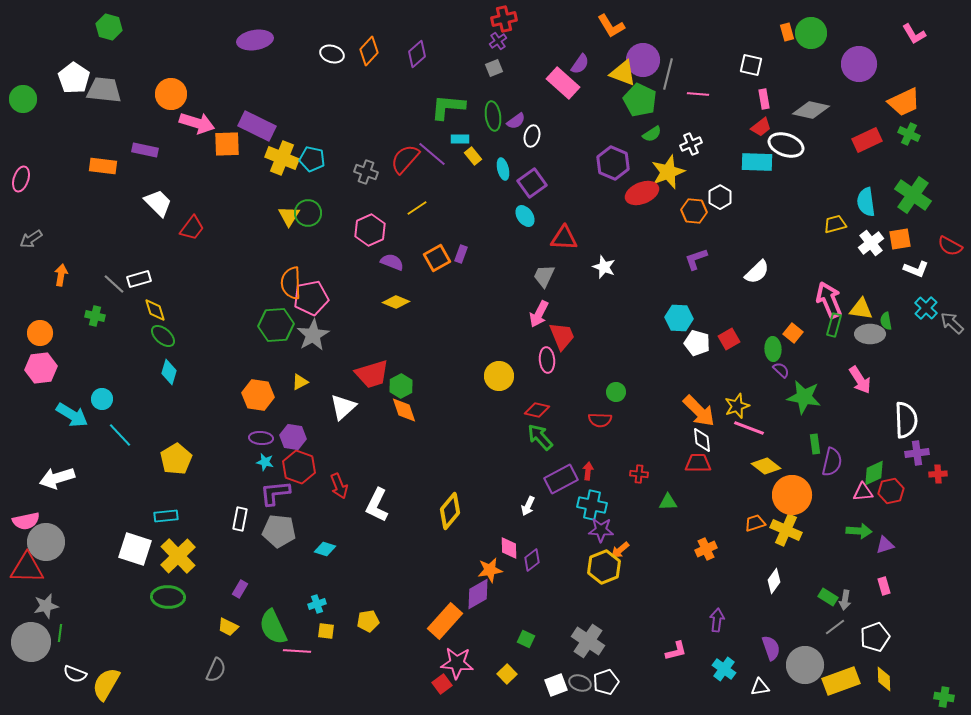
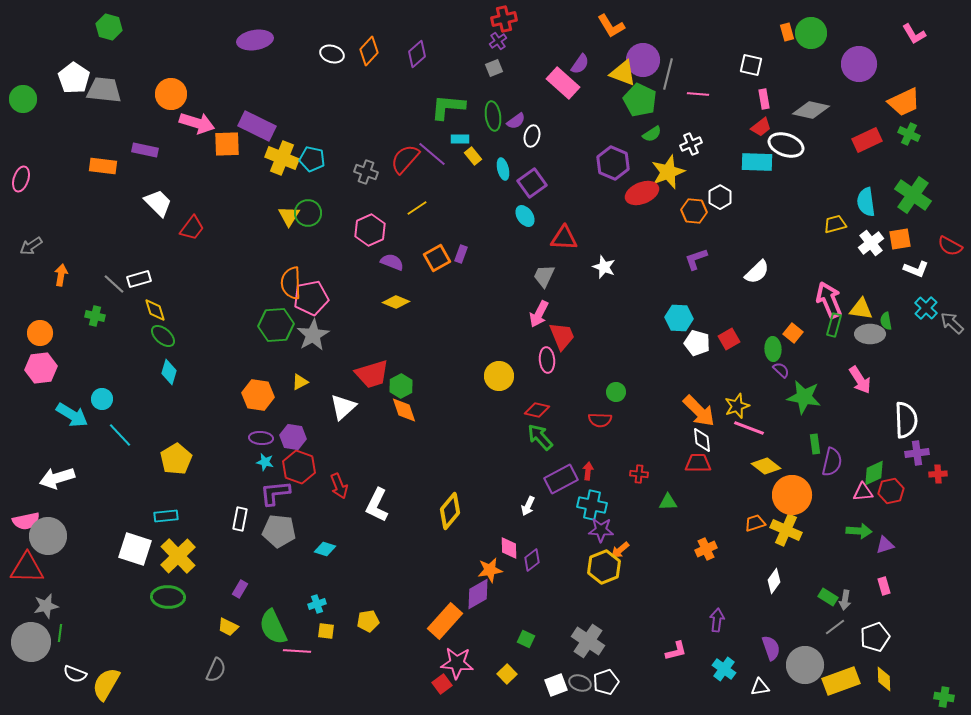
gray arrow at (31, 239): moved 7 px down
gray circle at (46, 542): moved 2 px right, 6 px up
